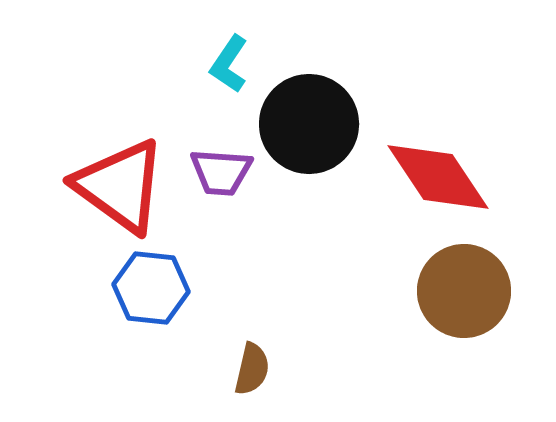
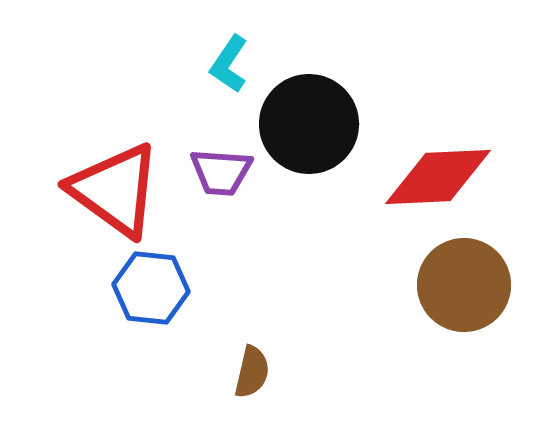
red diamond: rotated 59 degrees counterclockwise
red triangle: moved 5 px left, 4 px down
brown circle: moved 6 px up
brown semicircle: moved 3 px down
